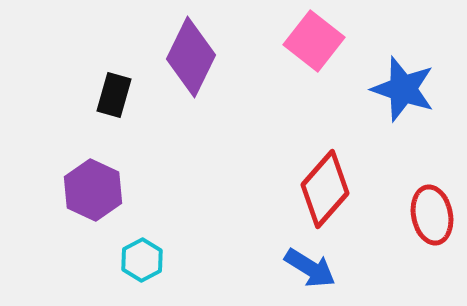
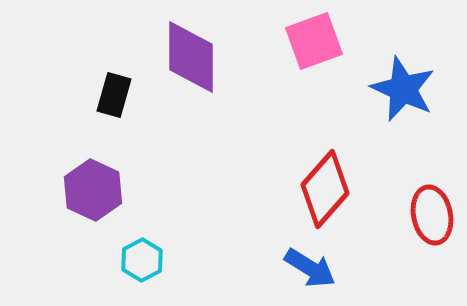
pink square: rotated 32 degrees clockwise
purple diamond: rotated 26 degrees counterclockwise
blue star: rotated 6 degrees clockwise
